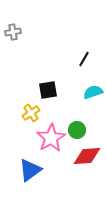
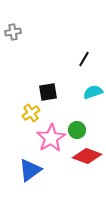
black square: moved 2 px down
red diamond: rotated 24 degrees clockwise
